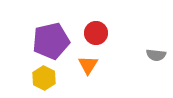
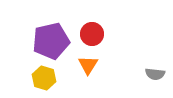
red circle: moved 4 px left, 1 px down
gray semicircle: moved 1 px left, 19 px down
yellow hexagon: rotated 10 degrees counterclockwise
